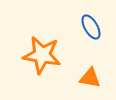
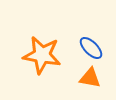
blue ellipse: moved 21 px down; rotated 15 degrees counterclockwise
